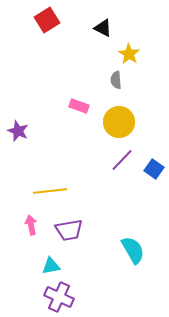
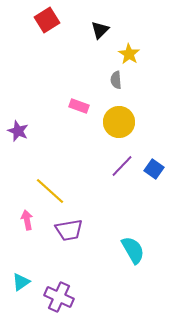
black triangle: moved 3 px left, 2 px down; rotated 48 degrees clockwise
purple line: moved 6 px down
yellow line: rotated 48 degrees clockwise
pink arrow: moved 4 px left, 5 px up
cyan triangle: moved 30 px left, 16 px down; rotated 24 degrees counterclockwise
